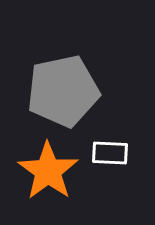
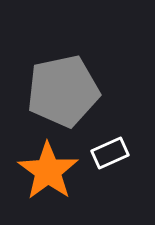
white rectangle: rotated 27 degrees counterclockwise
